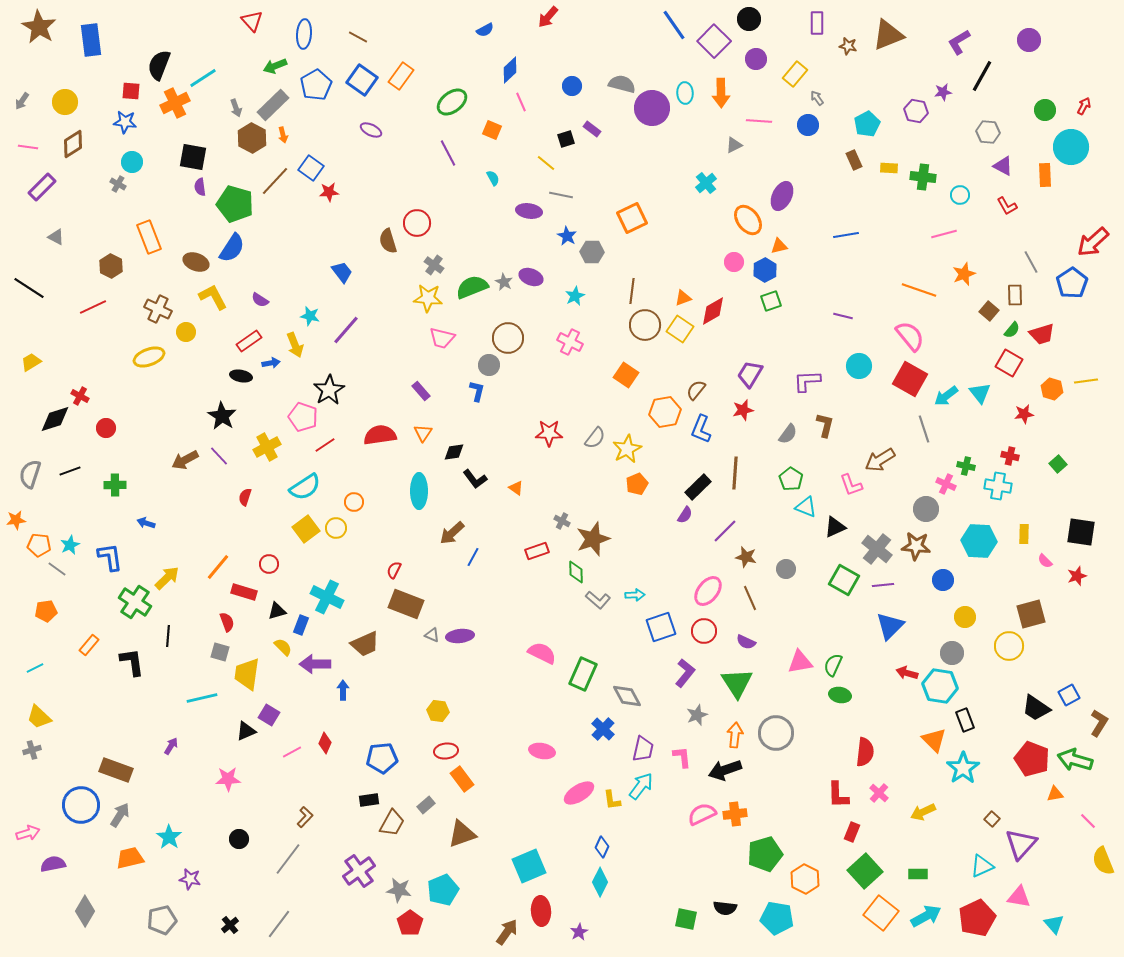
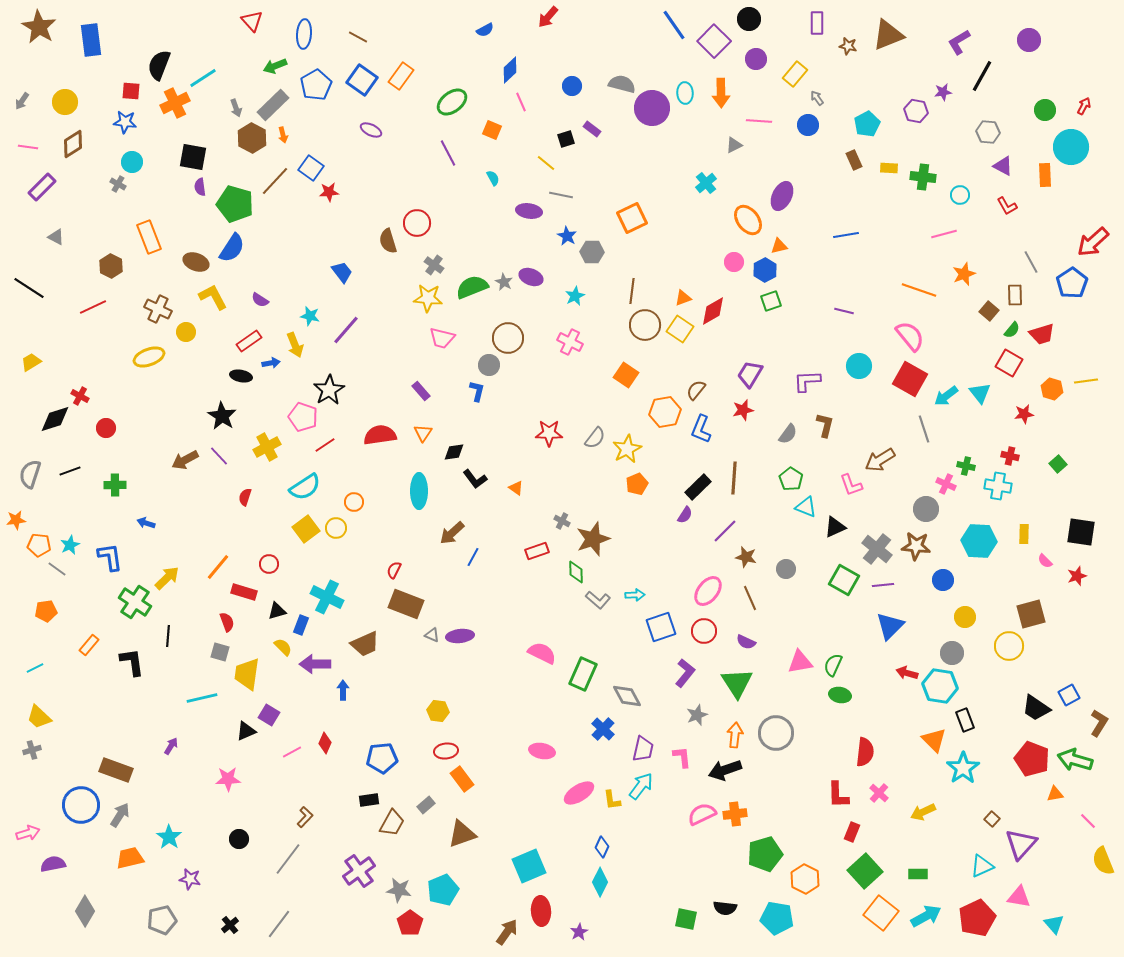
purple line at (843, 316): moved 1 px right, 5 px up
brown line at (735, 473): moved 1 px left, 5 px down
